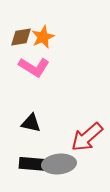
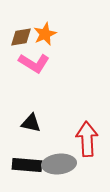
orange star: moved 2 px right, 3 px up
pink L-shape: moved 4 px up
red arrow: moved 2 px down; rotated 128 degrees clockwise
black rectangle: moved 7 px left, 1 px down
